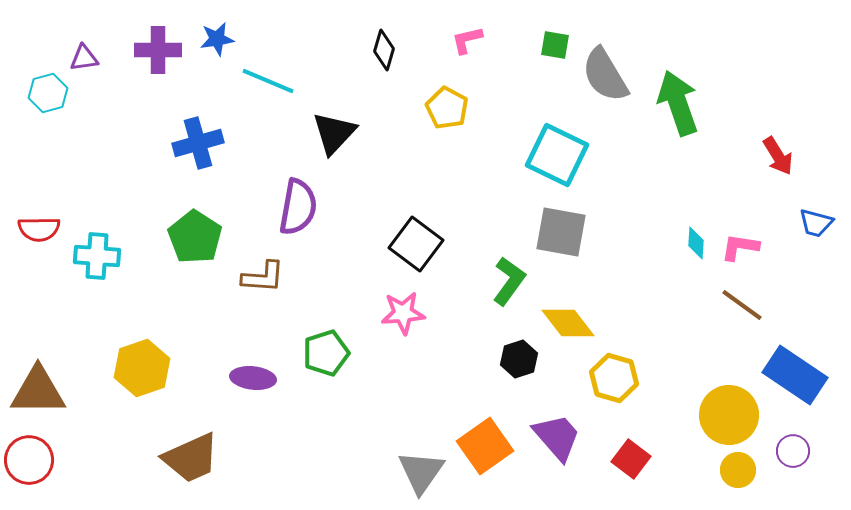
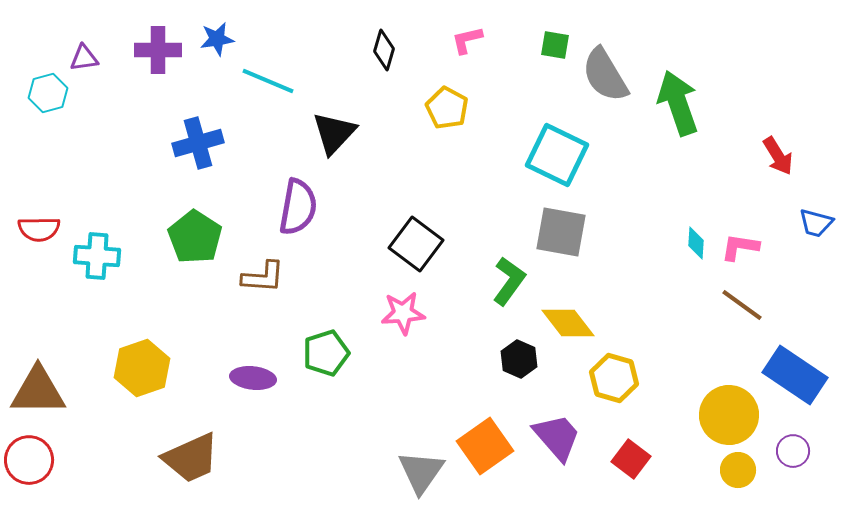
black hexagon at (519, 359): rotated 18 degrees counterclockwise
